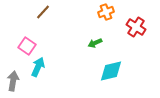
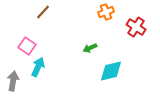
green arrow: moved 5 px left, 5 px down
